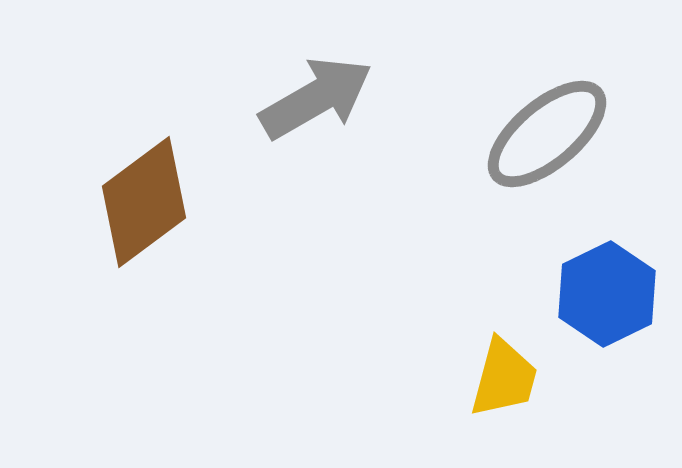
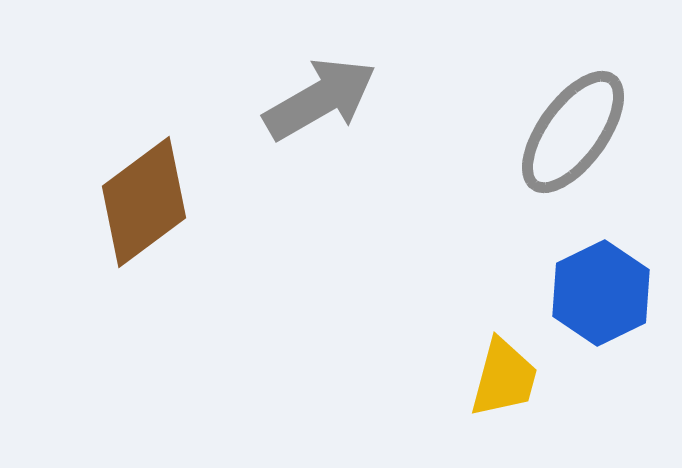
gray arrow: moved 4 px right, 1 px down
gray ellipse: moved 26 px right, 2 px up; rotated 14 degrees counterclockwise
blue hexagon: moved 6 px left, 1 px up
